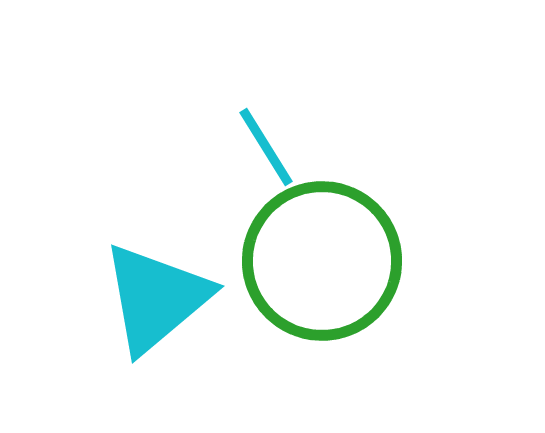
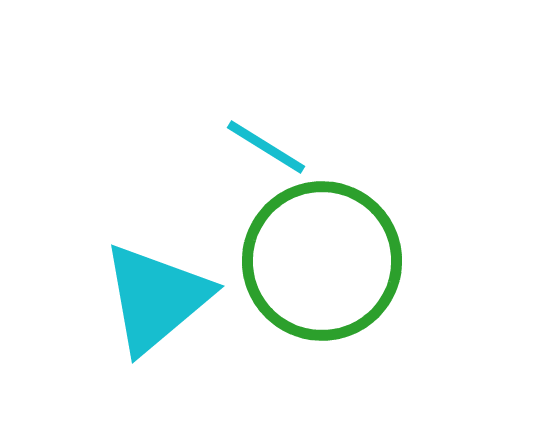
cyan line: rotated 26 degrees counterclockwise
